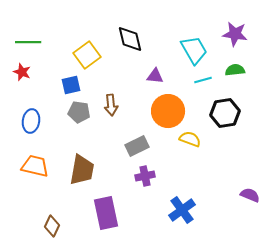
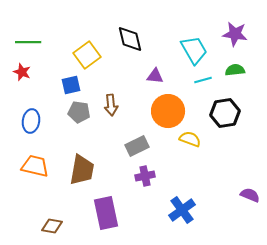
brown diamond: rotated 75 degrees clockwise
